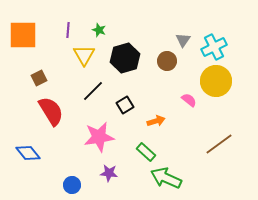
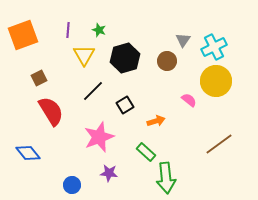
orange square: rotated 20 degrees counterclockwise
pink star: rotated 12 degrees counterclockwise
green arrow: rotated 120 degrees counterclockwise
